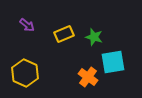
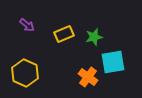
green star: rotated 30 degrees counterclockwise
